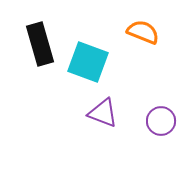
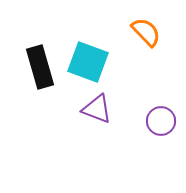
orange semicircle: moved 3 px right; rotated 24 degrees clockwise
black rectangle: moved 23 px down
purple triangle: moved 6 px left, 4 px up
